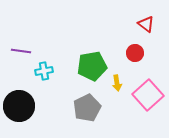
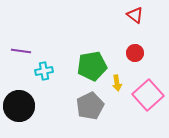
red triangle: moved 11 px left, 9 px up
gray pentagon: moved 3 px right, 2 px up
